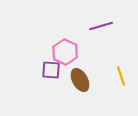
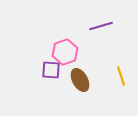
pink hexagon: rotated 15 degrees clockwise
